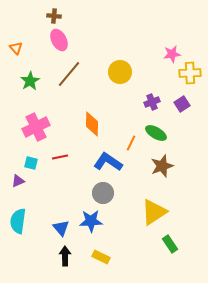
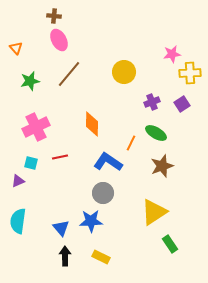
yellow circle: moved 4 px right
green star: rotated 18 degrees clockwise
